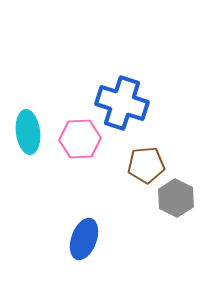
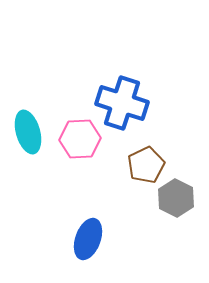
cyan ellipse: rotated 9 degrees counterclockwise
brown pentagon: rotated 21 degrees counterclockwise
blue ellipse: moved 4 px right
